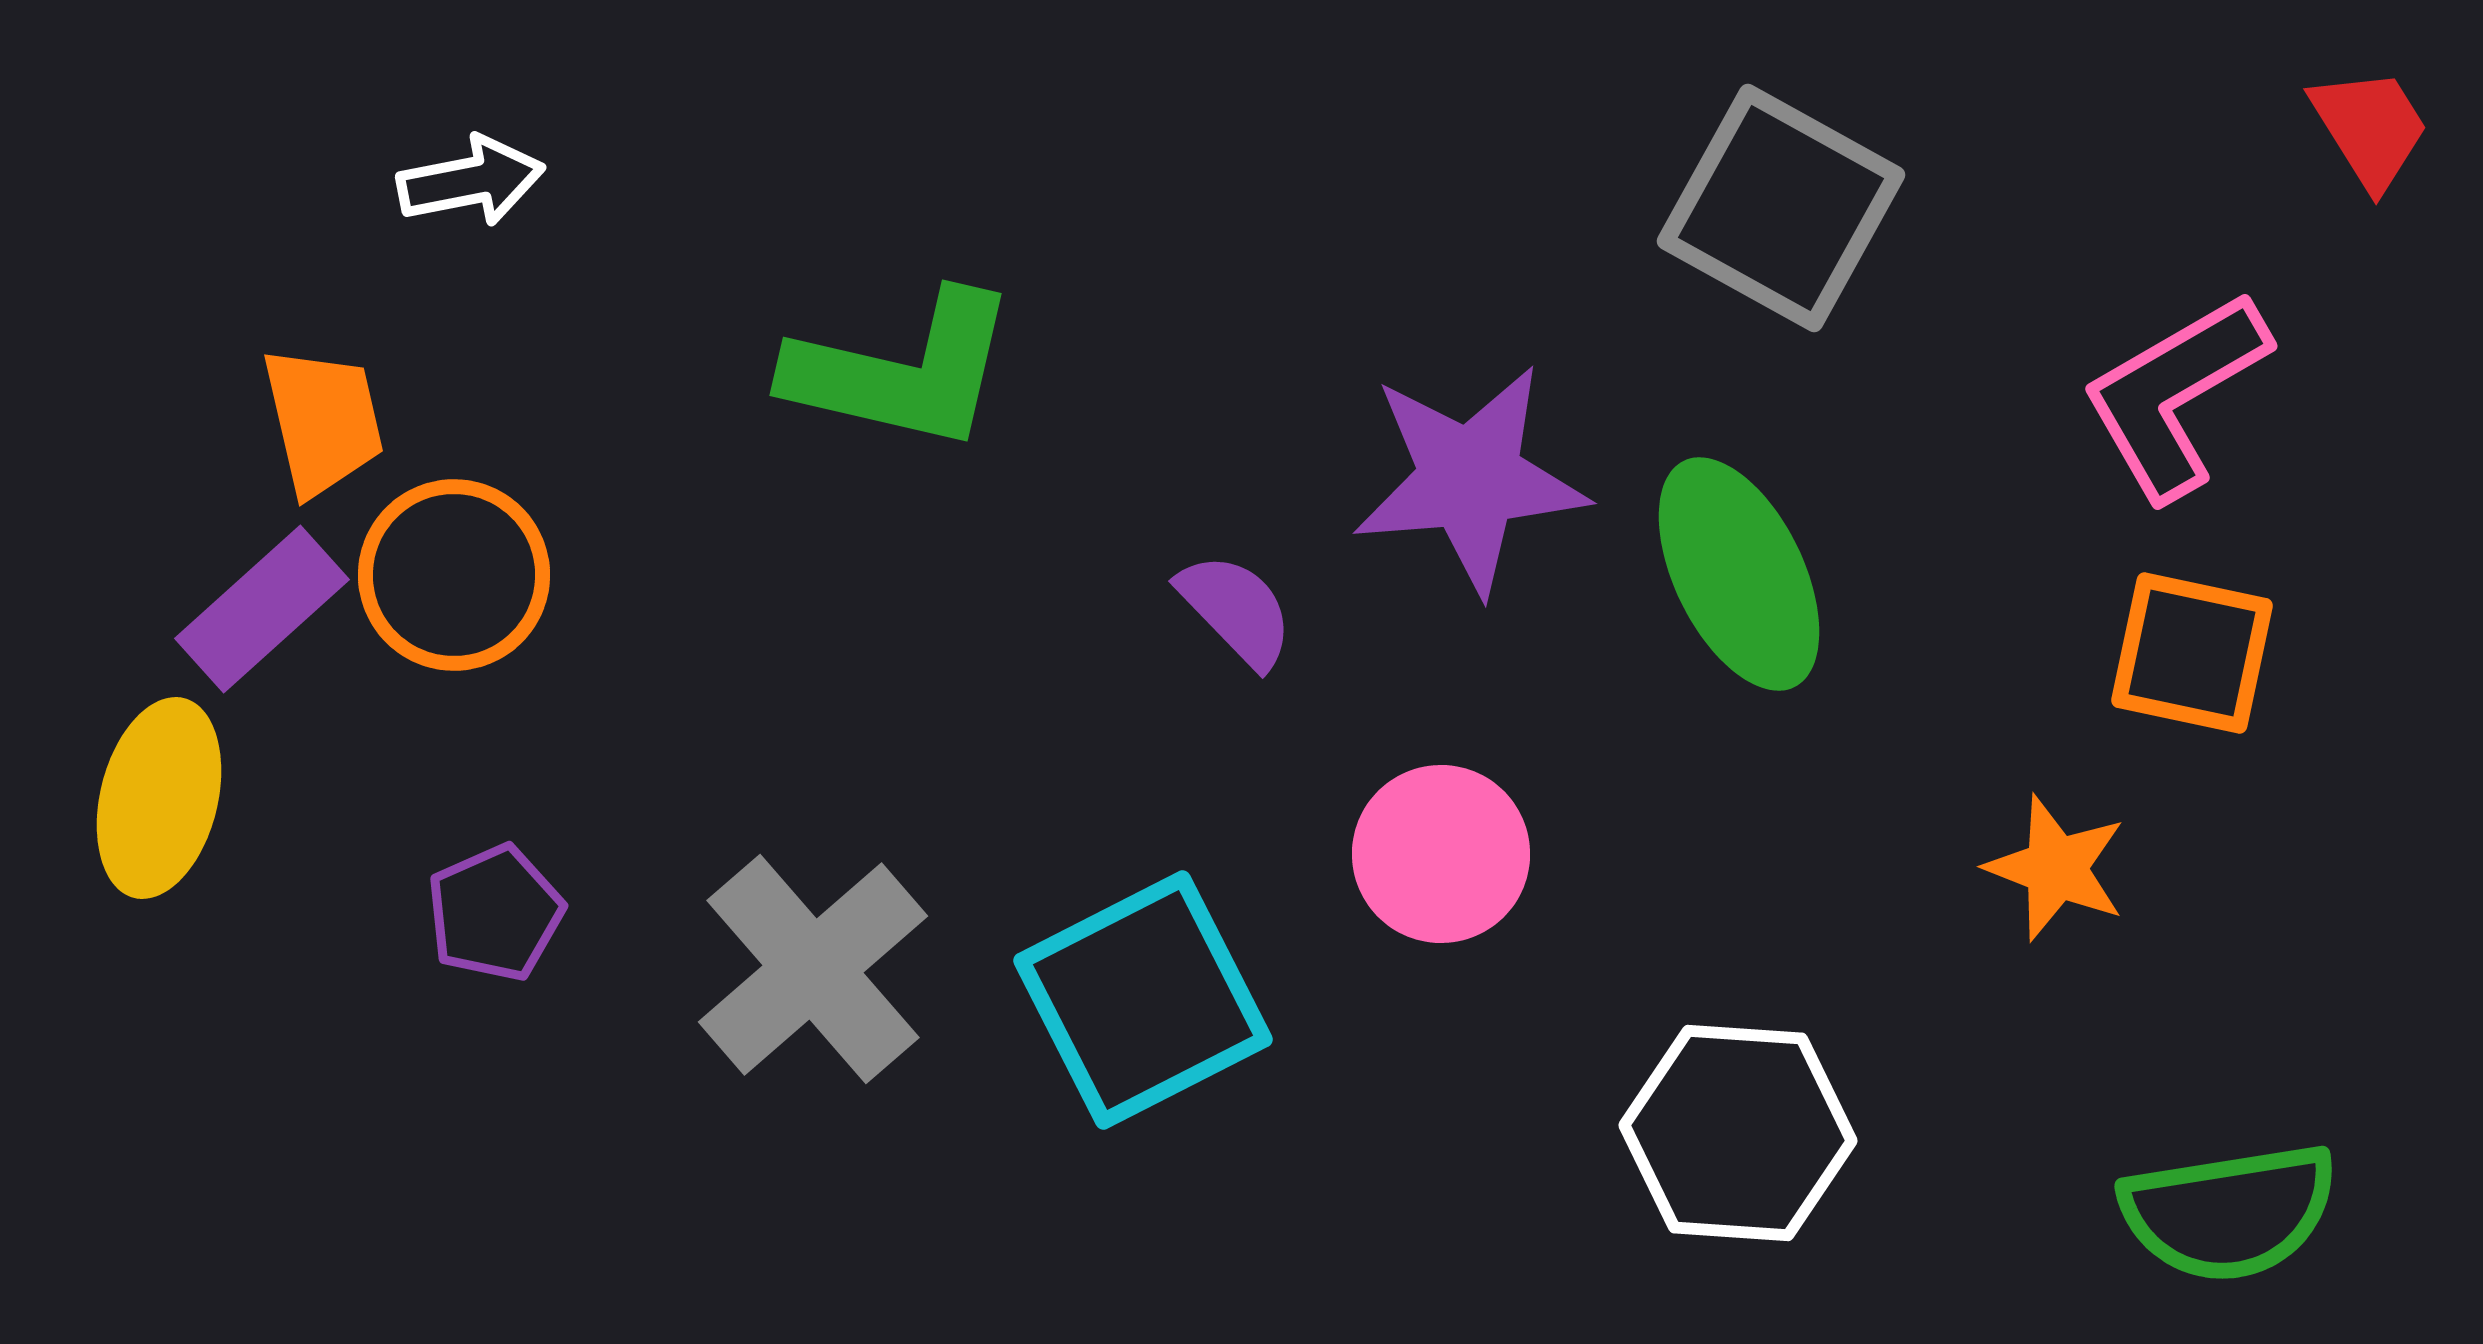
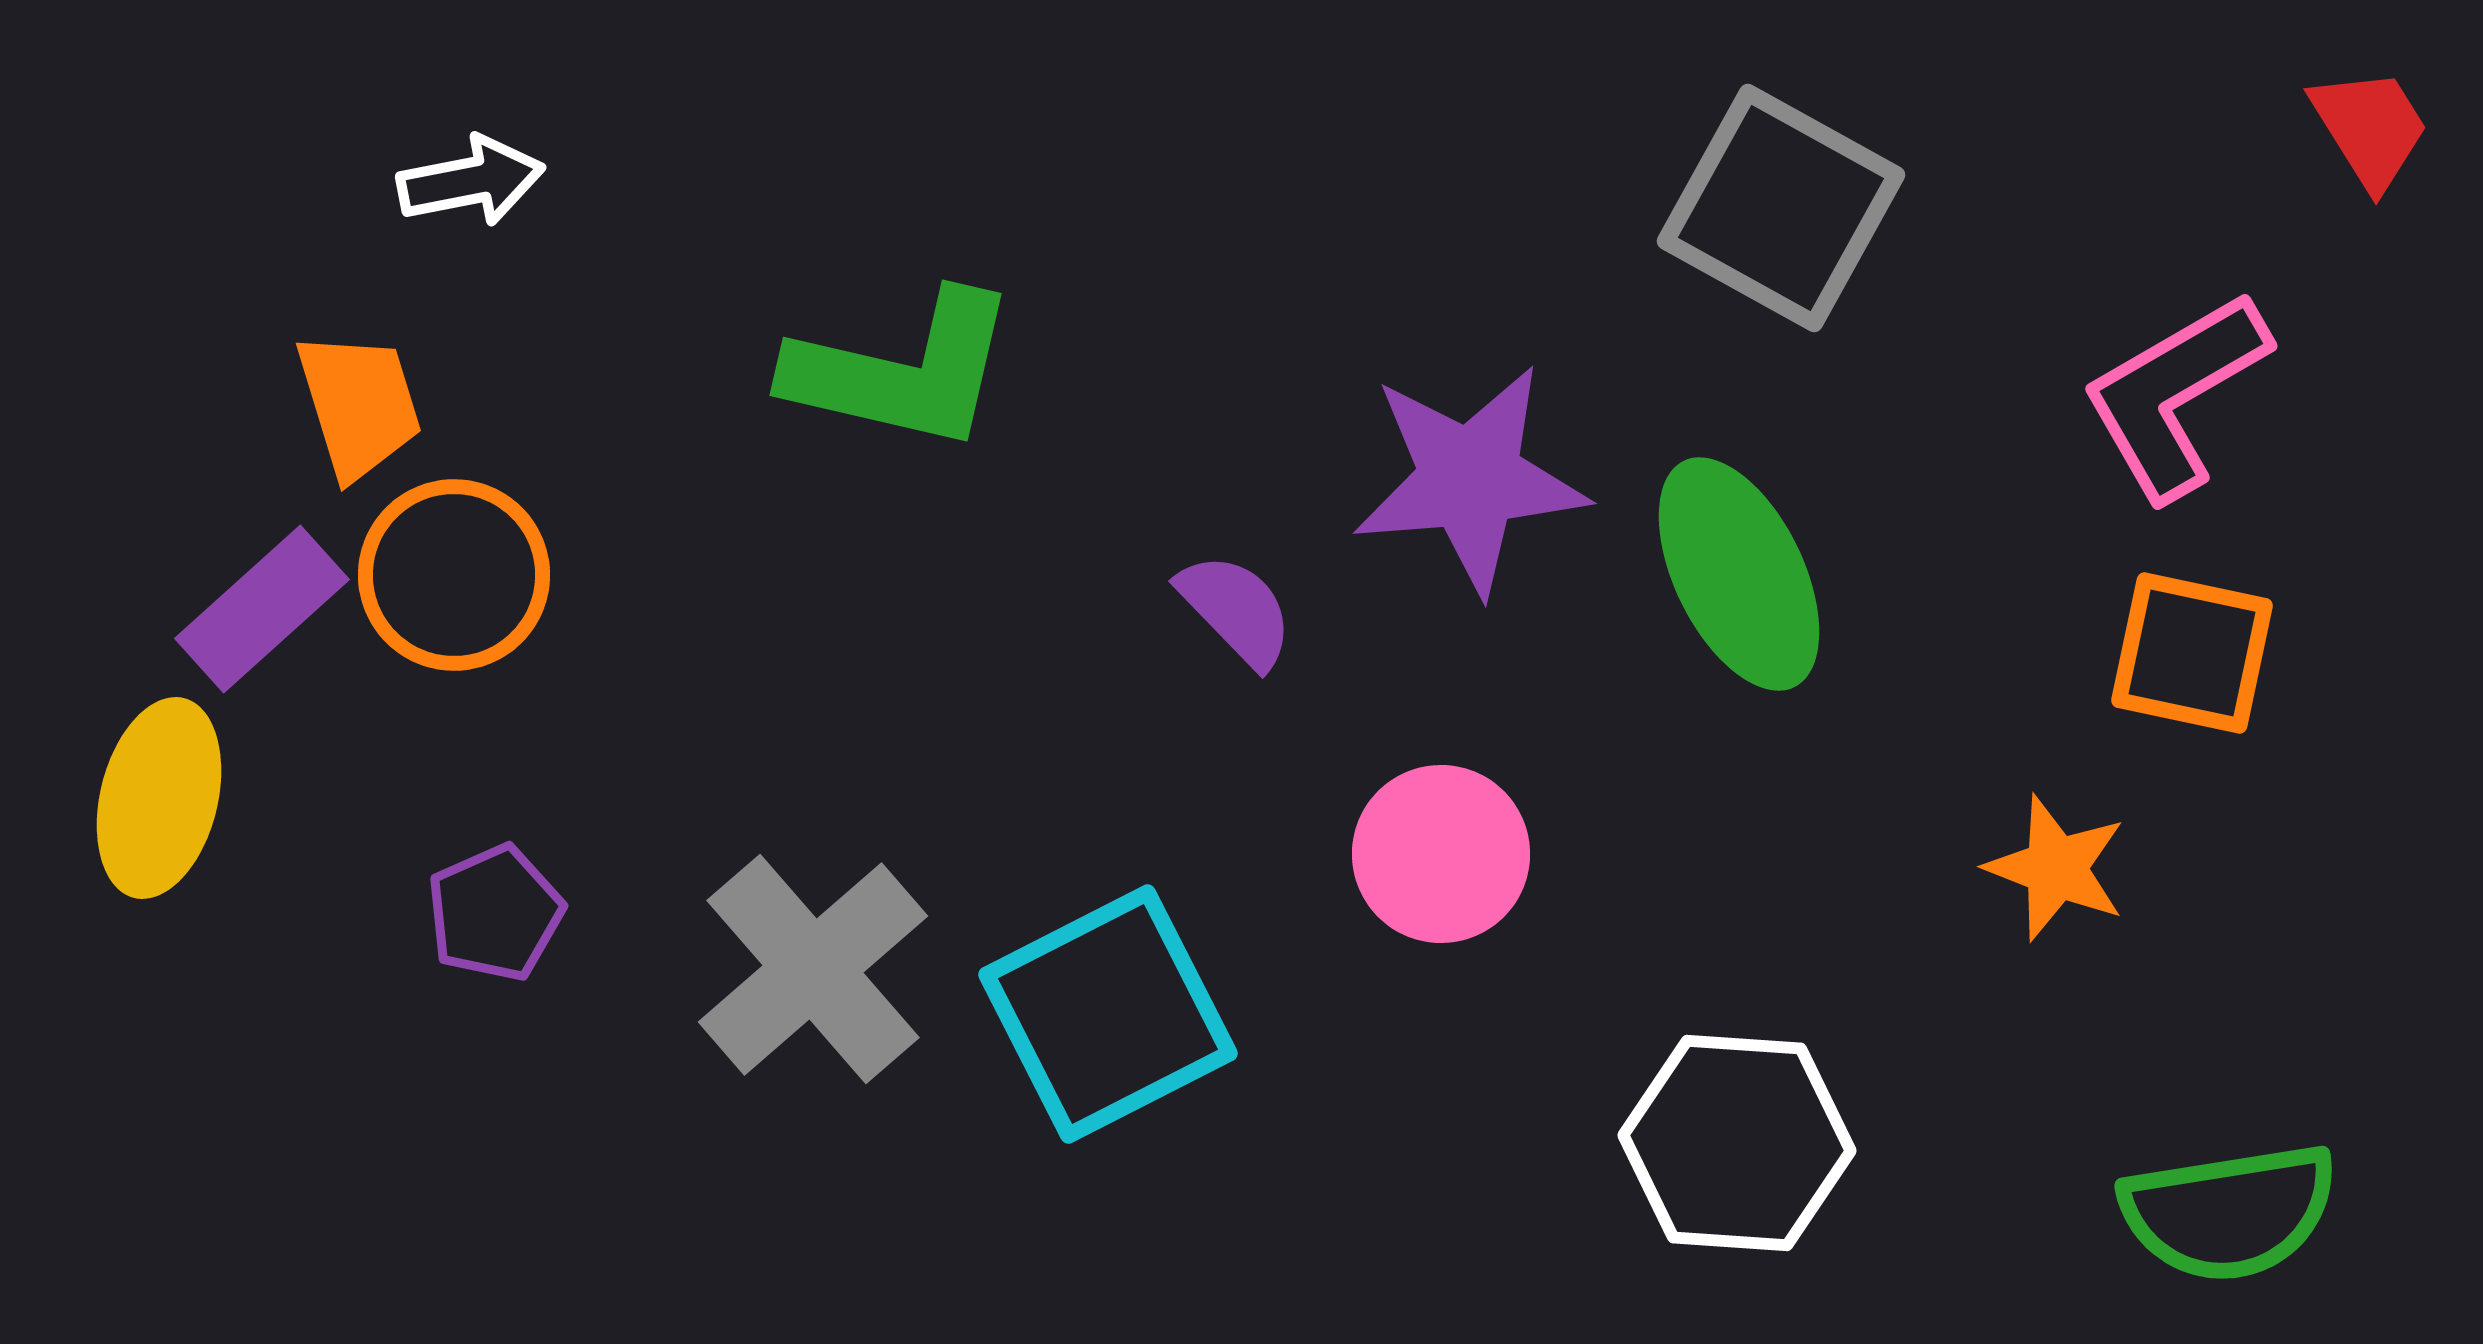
orange trapezoid: moved 36 px right, 16 px up; rotated 4 degrees counterclockwise
cyan square: moved 35 px left, 14 px down
white hexagon: moved 1 px left, 10 px down
